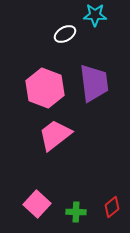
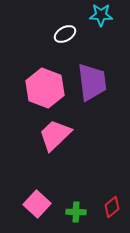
cyan star: moved 6 px right
purple trapezoid: moved 2 px left, 1 px up
pink trapezoid: rotated 6 degrees counterclockwise
